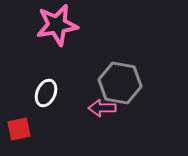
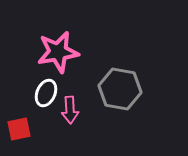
pink star: moved 1 px right, 27 px down
gray hexagon: moved 6 px down
pink arrow: moved 32 px left, 2 px down; rotated 92 degrees counterclockwise
